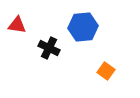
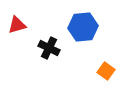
red triangle: rotated 24 degrees counterclockwise
